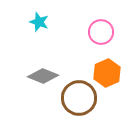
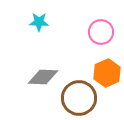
cyan star: rotated 18 degrees counterclockwise
gray diamond: moved 1 px down; rotated 20 degrees counterclockwise
